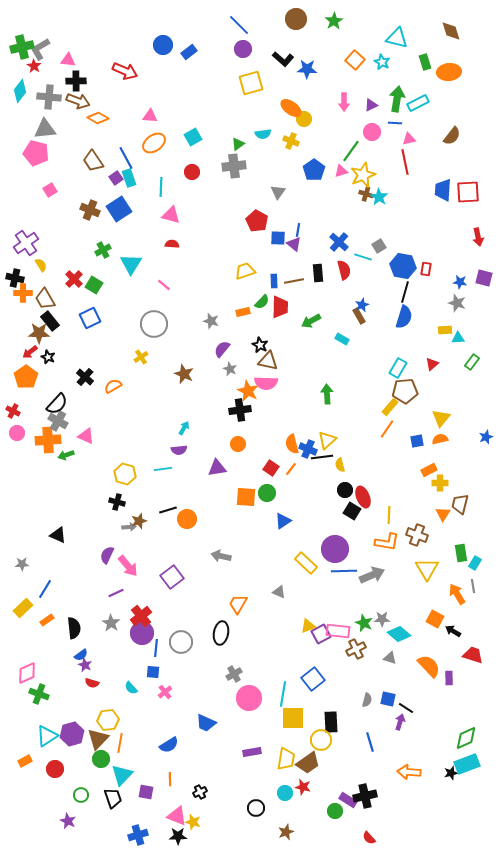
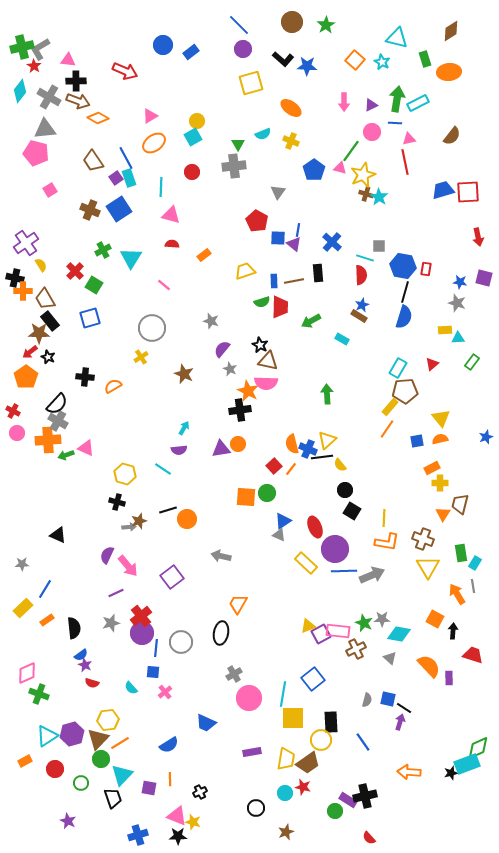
brown circle at (296, 19): moved 4 px left, 3 px down
green star at (334, 21): moved 8 px left, 4 px down
brown diamond at (451, 31): rotated 75 degrees clockwise
blue rectangle at (189, 52): moved 2 px right
green rectangle at (425, 62): moved 3 px up
blue star at (307, 69): moved 3 px up
gray cross at (49, 97): rotated 25 degrees clockwise
pink triangle at (150, 116): rotated 35 degrees counterclockwise
yellow circle at (304, 119): moved 107 px left, 2 px down
cyan semicircle at (263, 134): rotated 14 degrees counterclockwise
green triangle at (238, 144): rotated 24 degrees counterclockwise
pink triangle at (341, 171): moved 1 px left, 3 px up; rotated 32 degrees clockwise
blue trapezoid at (443, 190): rotated 70 degrees clockwise
blue cross at (339, 242): moved 7 px left
gray square at (379, 246): rotated 32 degrees clockwise
cyan line at (363, 257): moved 2 px right, 1 px down
cyan triangle at (131, 264): moved 6 px up
red semicircle at (344, 270): moved 17 px right, 5 px down; rotated 12 degrees clockwise
red cross at (74, 279): moved 1 px right, 8 px up
orange cross at (23, 293): moved 2 px up
green semicircle at (262, 302): rotated 28 degrees clockwise
orange rectangle at (243, 312): moved 39 px left, 57 px up; rotated 24 degrees counterclockwise
brown rectangle at (359, 316): rotated 28 degrees counterclockwise
blue square at (90, 318): rotated 10 degrees clockwise
gray circle at (154, 324): moved 2 px left, 4 px down
black cross at (85, 377): rotated 36 degrees counterclockwise
yellow triangle at (441, 418): rotated 18 degrees counterclockwise
pink triangle at (86, 436): moved 12 px down
yellow semicircle at (340, 465): rotated 24 degrees counterclockwise
purple triangle at (217, 468): moved 4 px right, 19 px up
red square at (271, 468): moved 3 px right, 2 px up; rotated 14 degrees clockwise
cyan line at (163, 469): rotated 42 degrees clockwise
orange rectangle at (429, 470): moved 3 px right, 2 px up
red ellipse at (363, 497): moved 48 px left, 30 px down
yellow line at (389, 515): moved 5 px left, 3 px down
brown cross at (417, 535): moved 6 px right, 4 px down
yellow triangle at (427, 569): moved 1 px right, 2 px up
gray triangle at (279, 592): moved 57 px up
gray star at (111, 623): rotated 24 degrees clockwise
black arrow at (453, 631): rotated 63 degrees clockwise
cyan diamond at (399, 634): rotated 30 degrees counterclockwise
gray triangle at (390, 658): rotated 24 degrees clockwise
black line at (406, 708): moved 2 px left
green diamond at (466, 738): moved 12 px right, 10 px down
blue line at (370, 742): moved 7 px left; rotated 18 degrees counterclockwise
orange line at (120, 743): rotated 48 degrees clockwise
purple square at (146, 792): moved 3 px right, 4 px up
green circle at (81, 795): moved 12 px up
